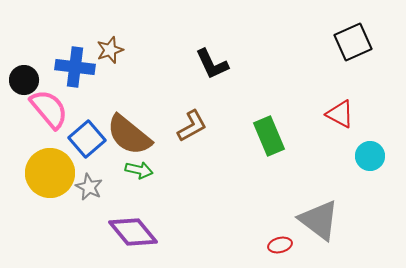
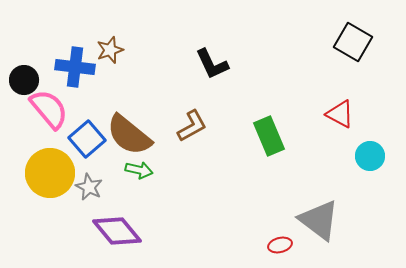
black square: rotated 36 degrees counterclockwise
purple diamond: moved 16 px left, 1 px up
